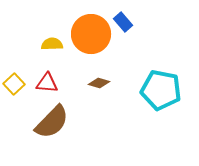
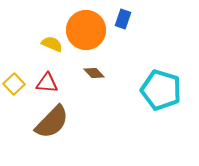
blue rectangle: moved 3 px up; rotated 60 degrees clockwise
orange circle: moved 5 px left, 4 px up
yellow semicircle: rotated 25 degrees clockwise
brown diamond: moved 5 px left, 10 px up; rotated 30 degrees clockwise
cyan pentagon: rotated 6 degrees clockwise
